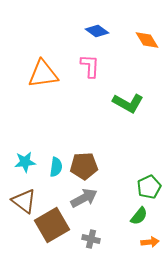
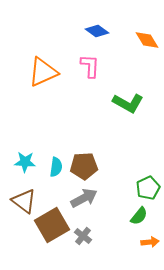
orange triangle: moved 2 px up; rotated 16 degrees counterclockwise
cyan star: rotated 10 degrees clockwise
green pentagon: moved 1 px left, 1 px down
gray cross: moved 8 px left, 3 px up; rotated 24 degrees clockwise
